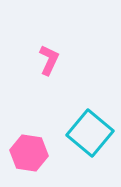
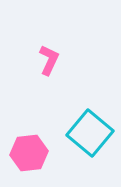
pink hexagon: rotated 15 degrees counterclockwise
